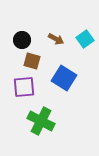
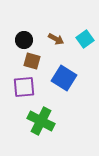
black circle: moved 2 px right
